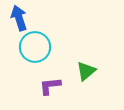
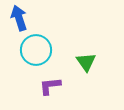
cyan circle: moved 1 px right, 3 px down
green triangle: moved 9 px up; rotated 25 degrees counterclockwise
